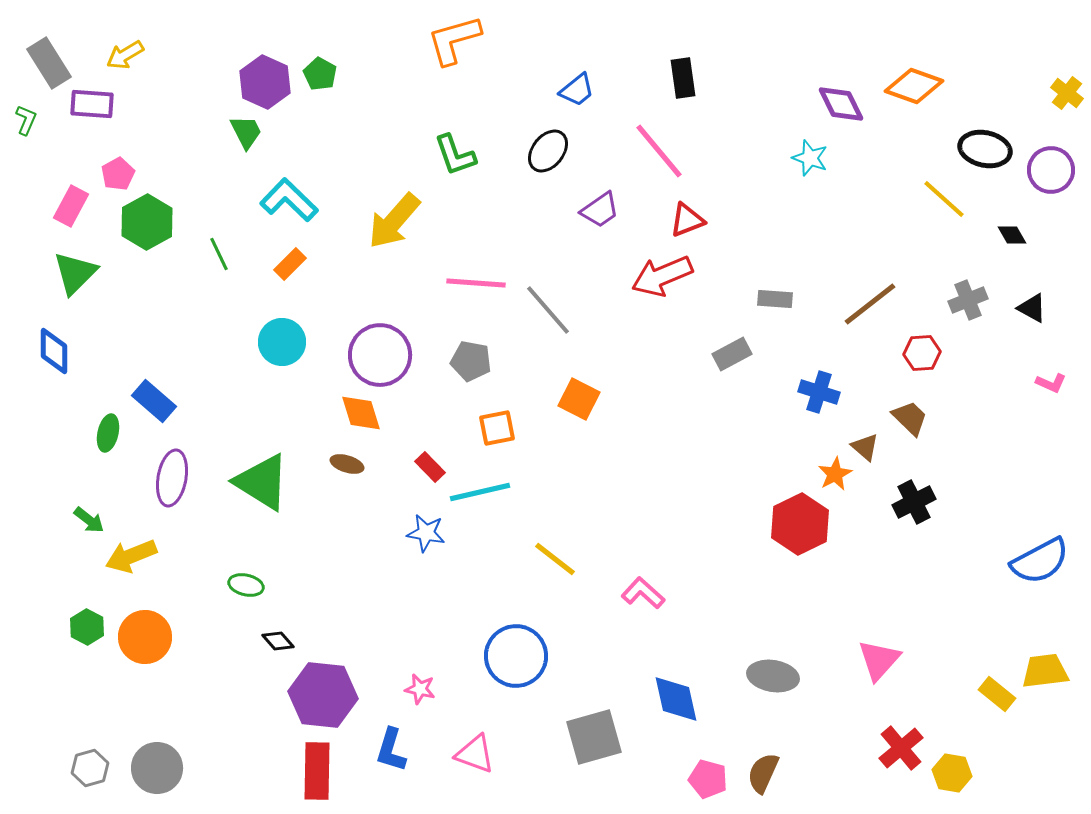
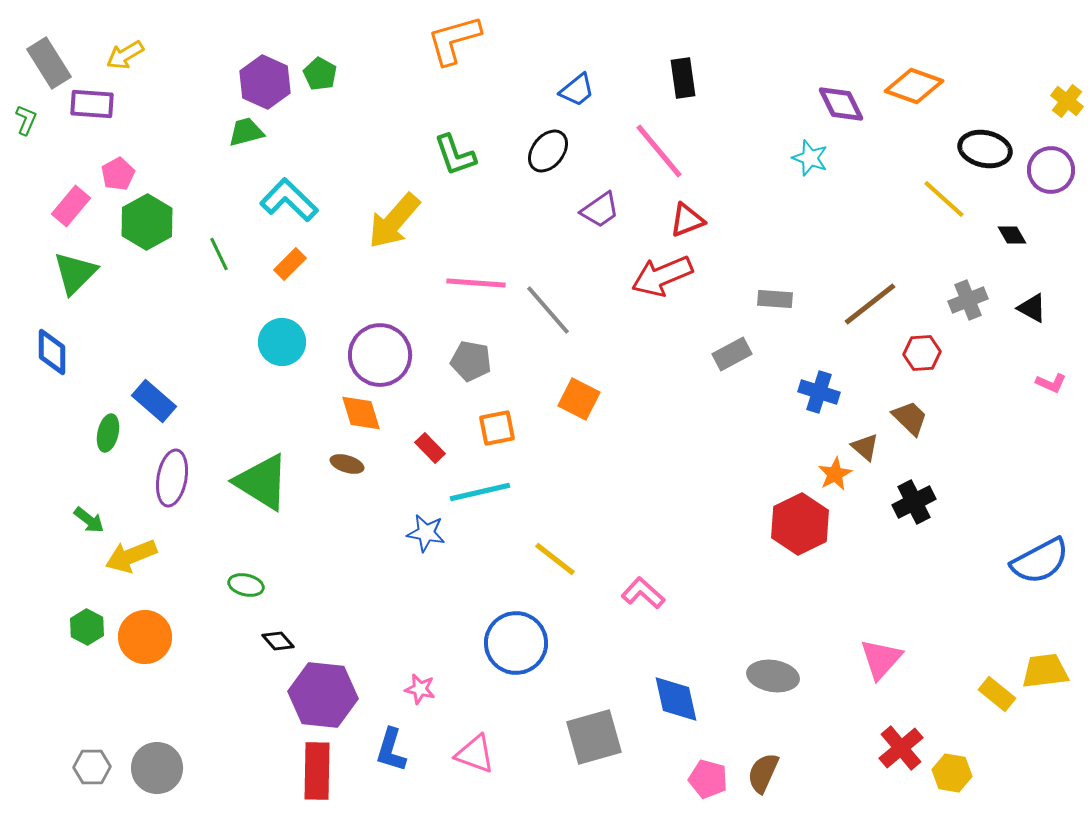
yellow cross at (1067, 93): moved 8 px down
green trapezoid at (246, 132): rotated 78 degrees counterclockwise
pink rectangle at (71, 206): rotated 12 degrees clockwise
blue diamond at (54, 351): moved 2 px left, 1 px down
red rectangle at (430, 467): moved 19 px up
blue circle at (516, 656): moved 13 px up
pink triangle at (879, 660): moved 2 px right, 1 px up
gray hexagon at (90, 768): moved 2 px right, 1 px up; rotated 15 degrees clockwise
